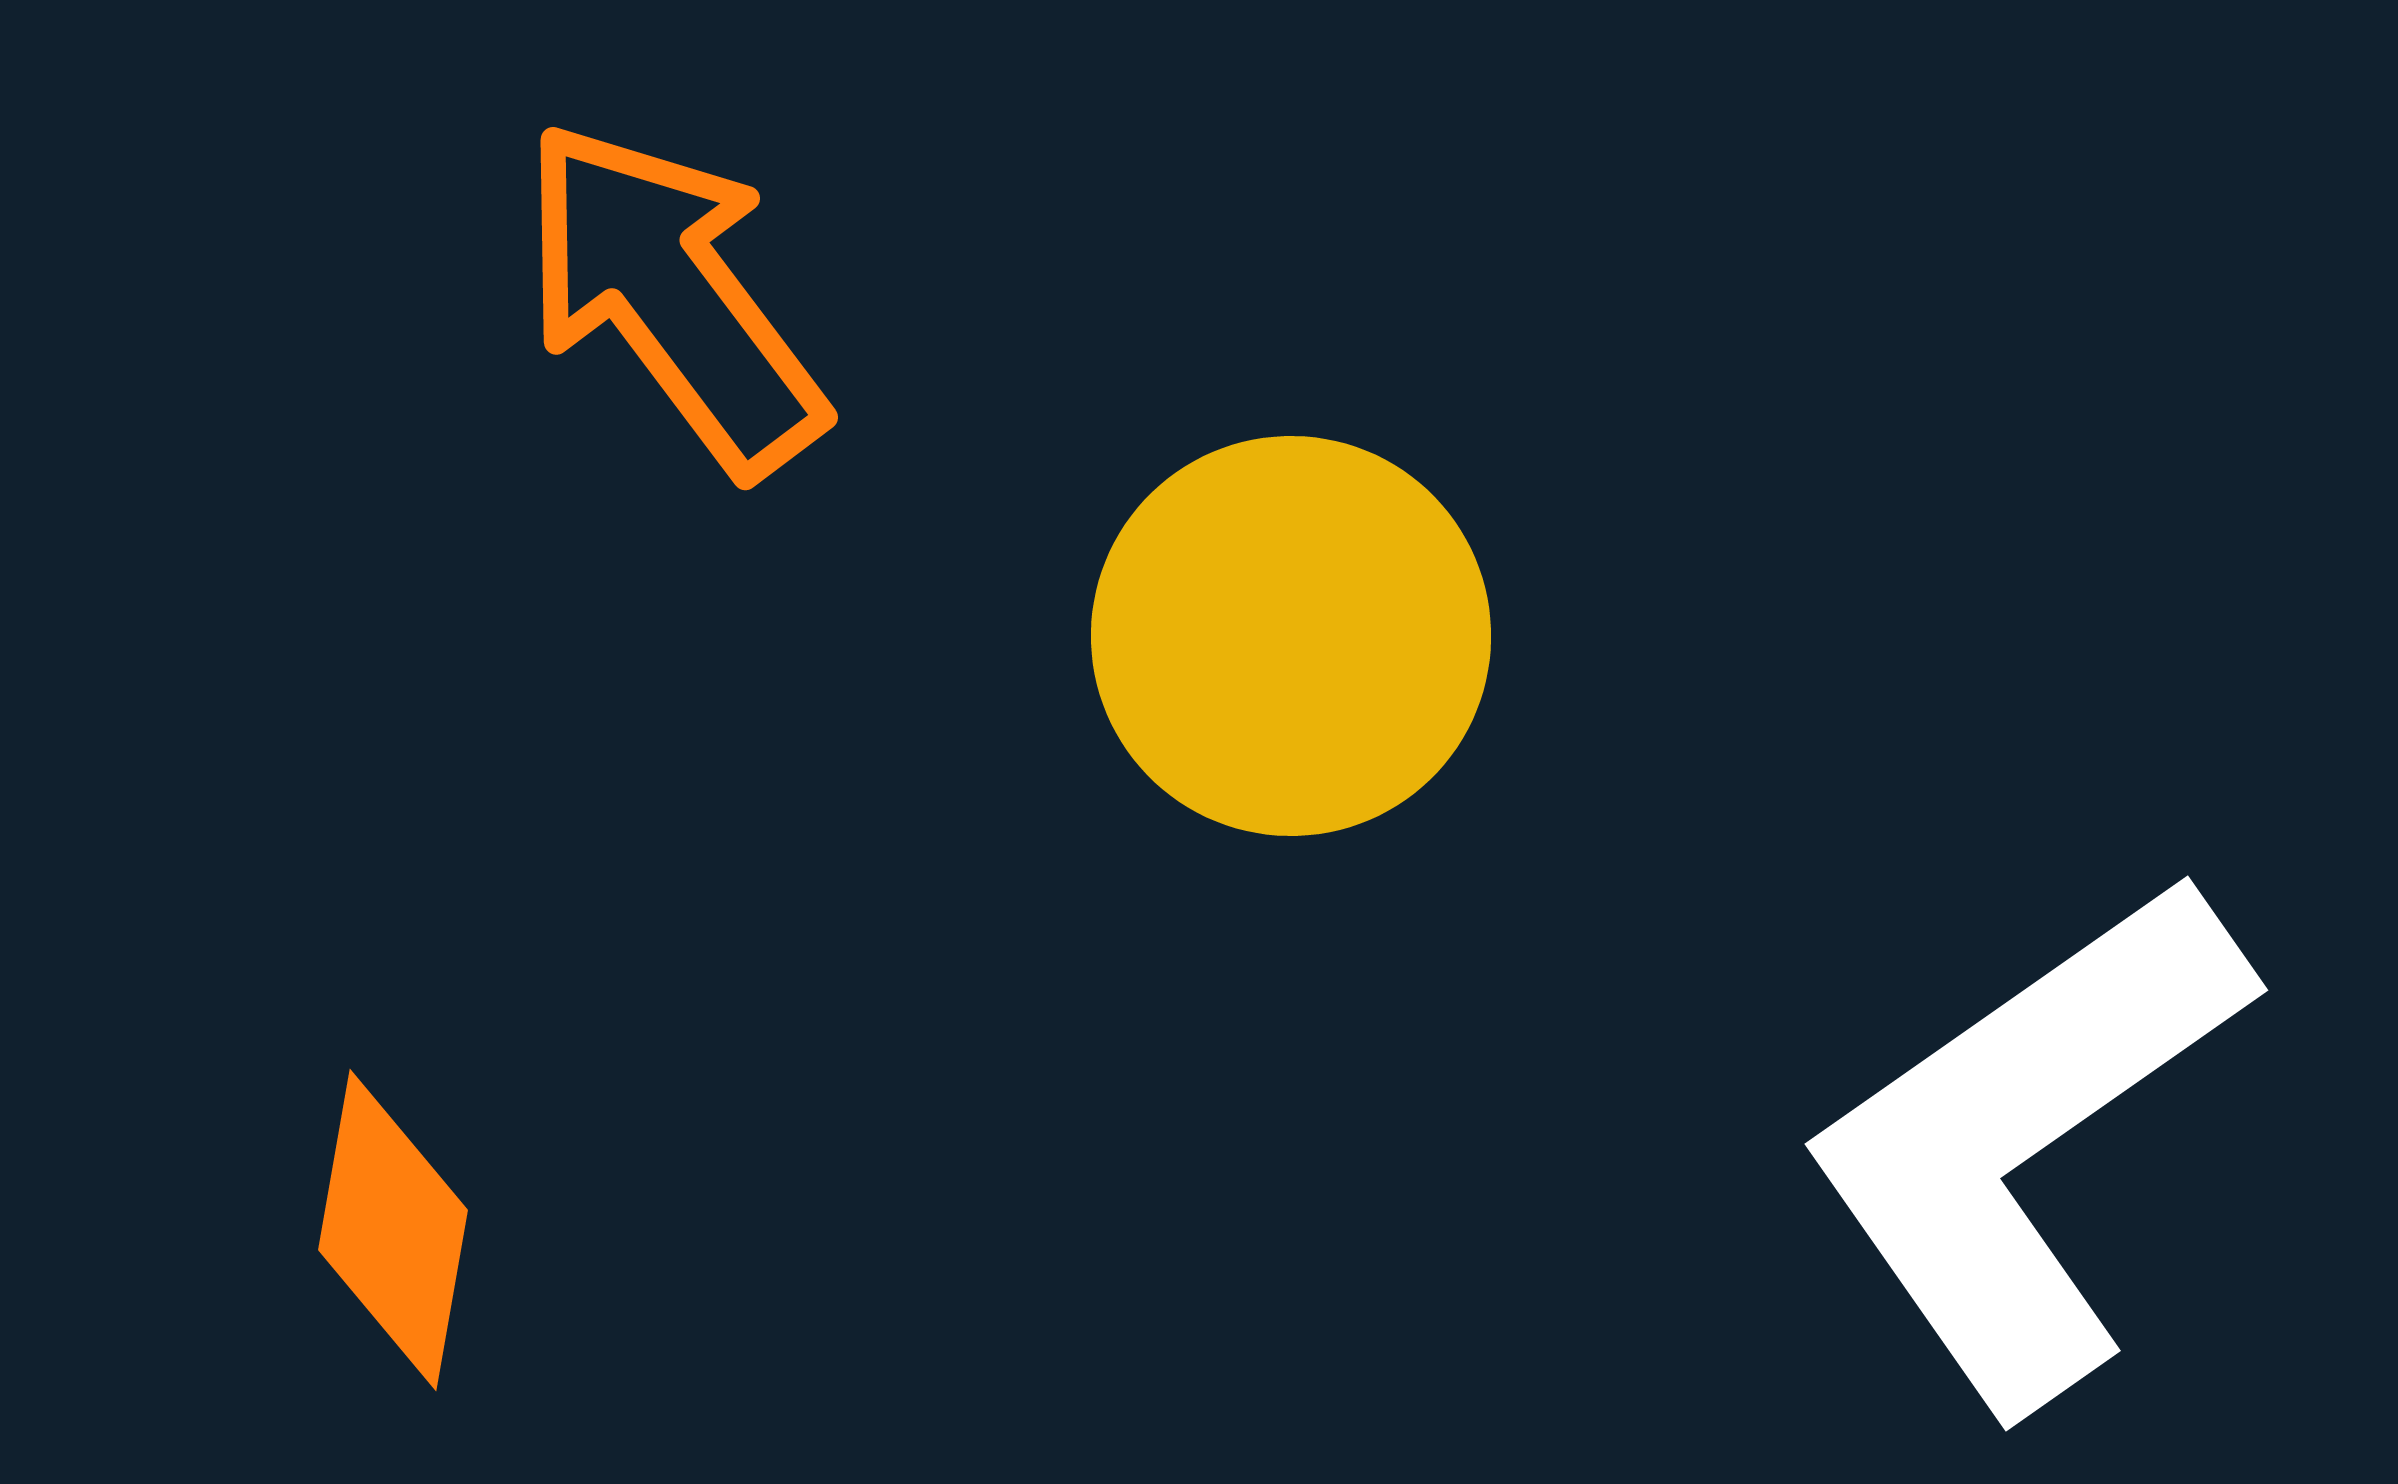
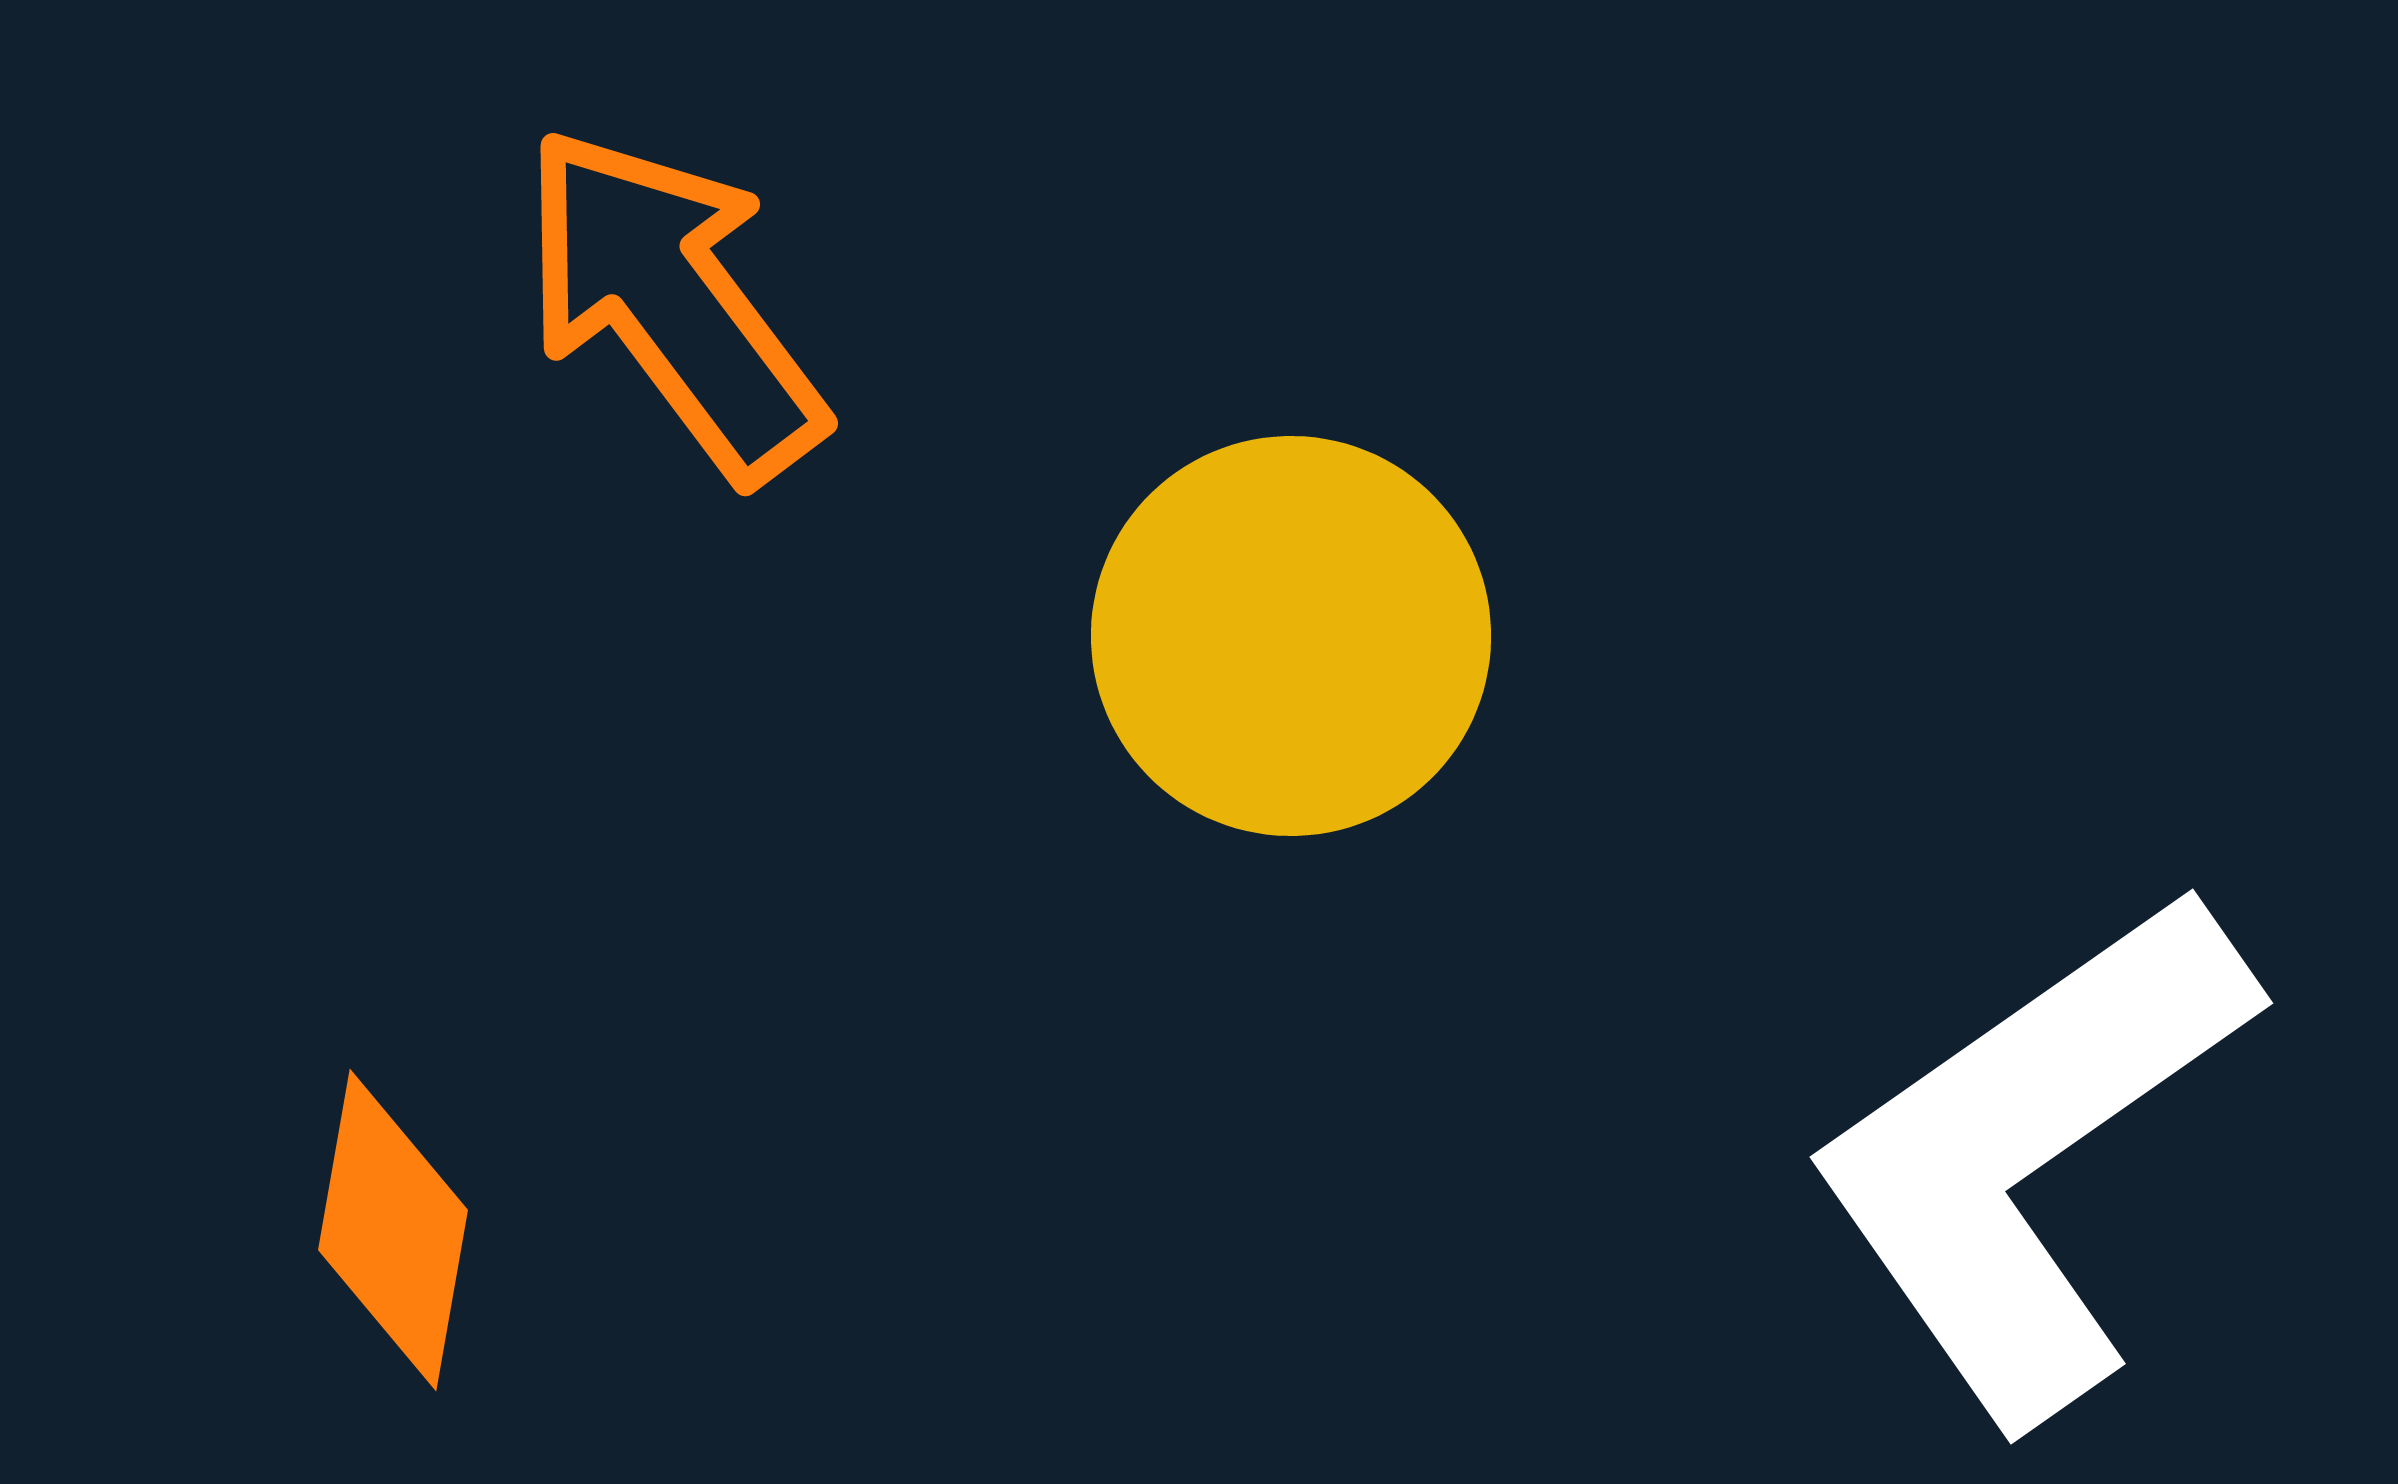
orange arrow: moved 6 px down
white L-shape: moved 5 px right, 13 px down
